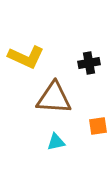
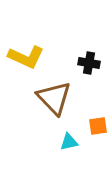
black cross: rotated 20 degrees clockwise
brown triangle: rotated 42 degrees clockwise
cyan triangle: moved 13 px right
